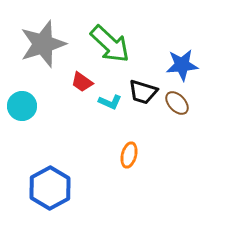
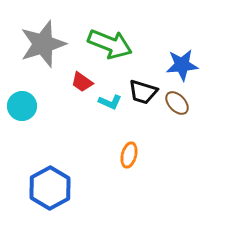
green arrow: rotated 21 degrees counterclockwise
